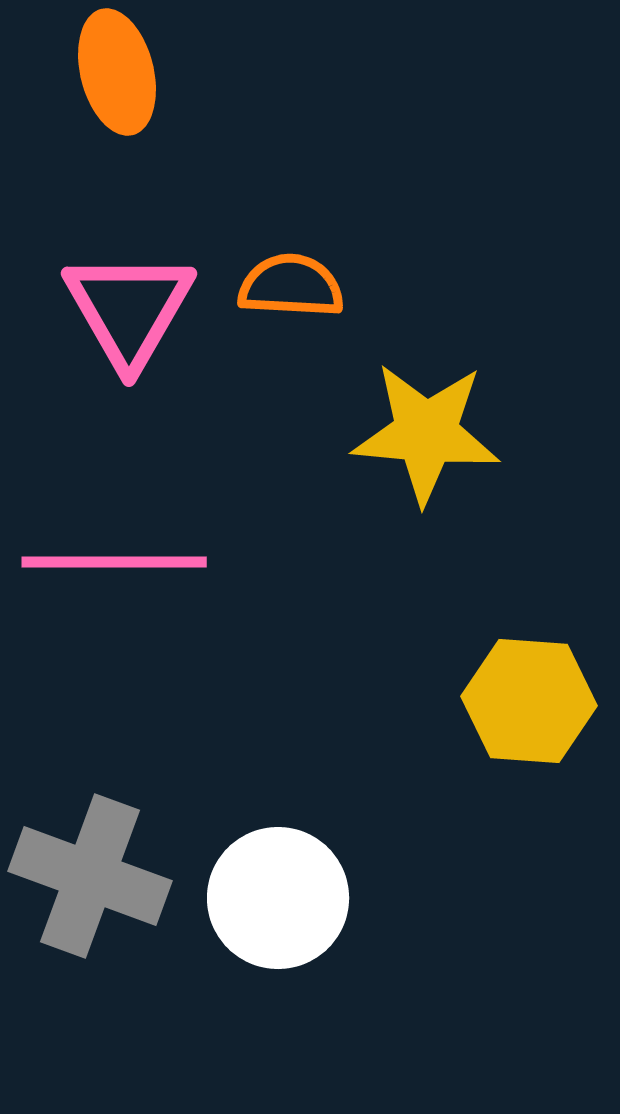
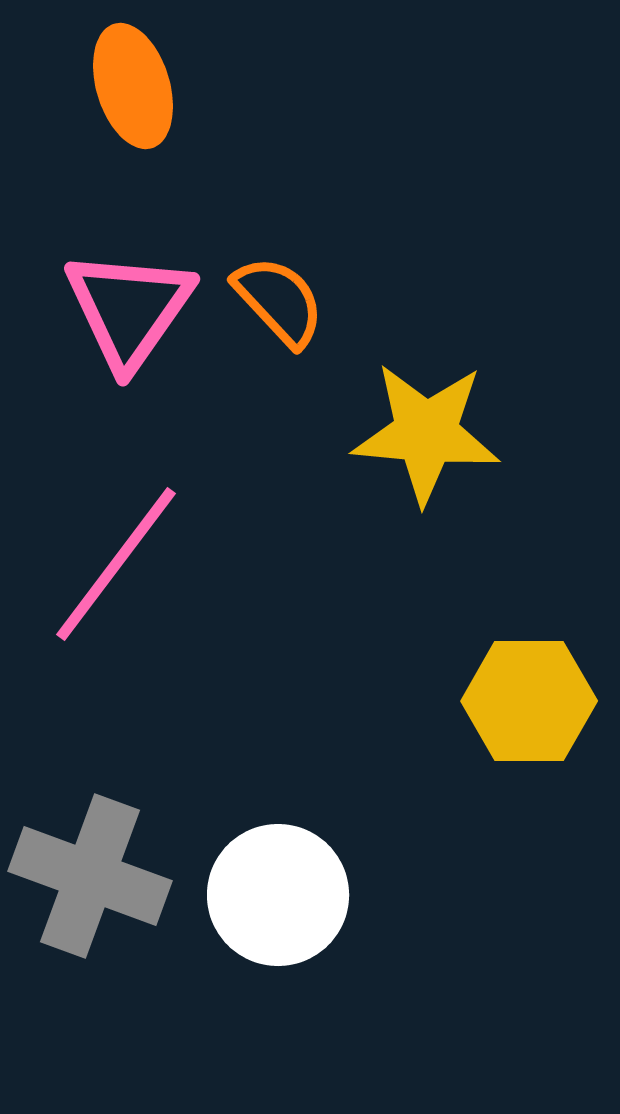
orange ellipse: moved 16 px right, 14 px down; rotated 3 degrees counterclockwise
orange semicircle: moved 12 px left, 15 px down; rotated 44 degrees clockwise
pink triangle: rotated 5 degrees clockwise
pink line: moved 2 px right, 2 px down; rotated 53 degrees counterclockwise
yellow hexagon: rotated 4 degrees counterclockwise
white circle: moved 3 px up
